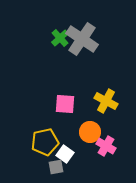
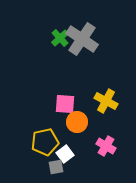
orange circle: moved 13 px left, 10 px up
white square: rotated 18 degrees clockwise
